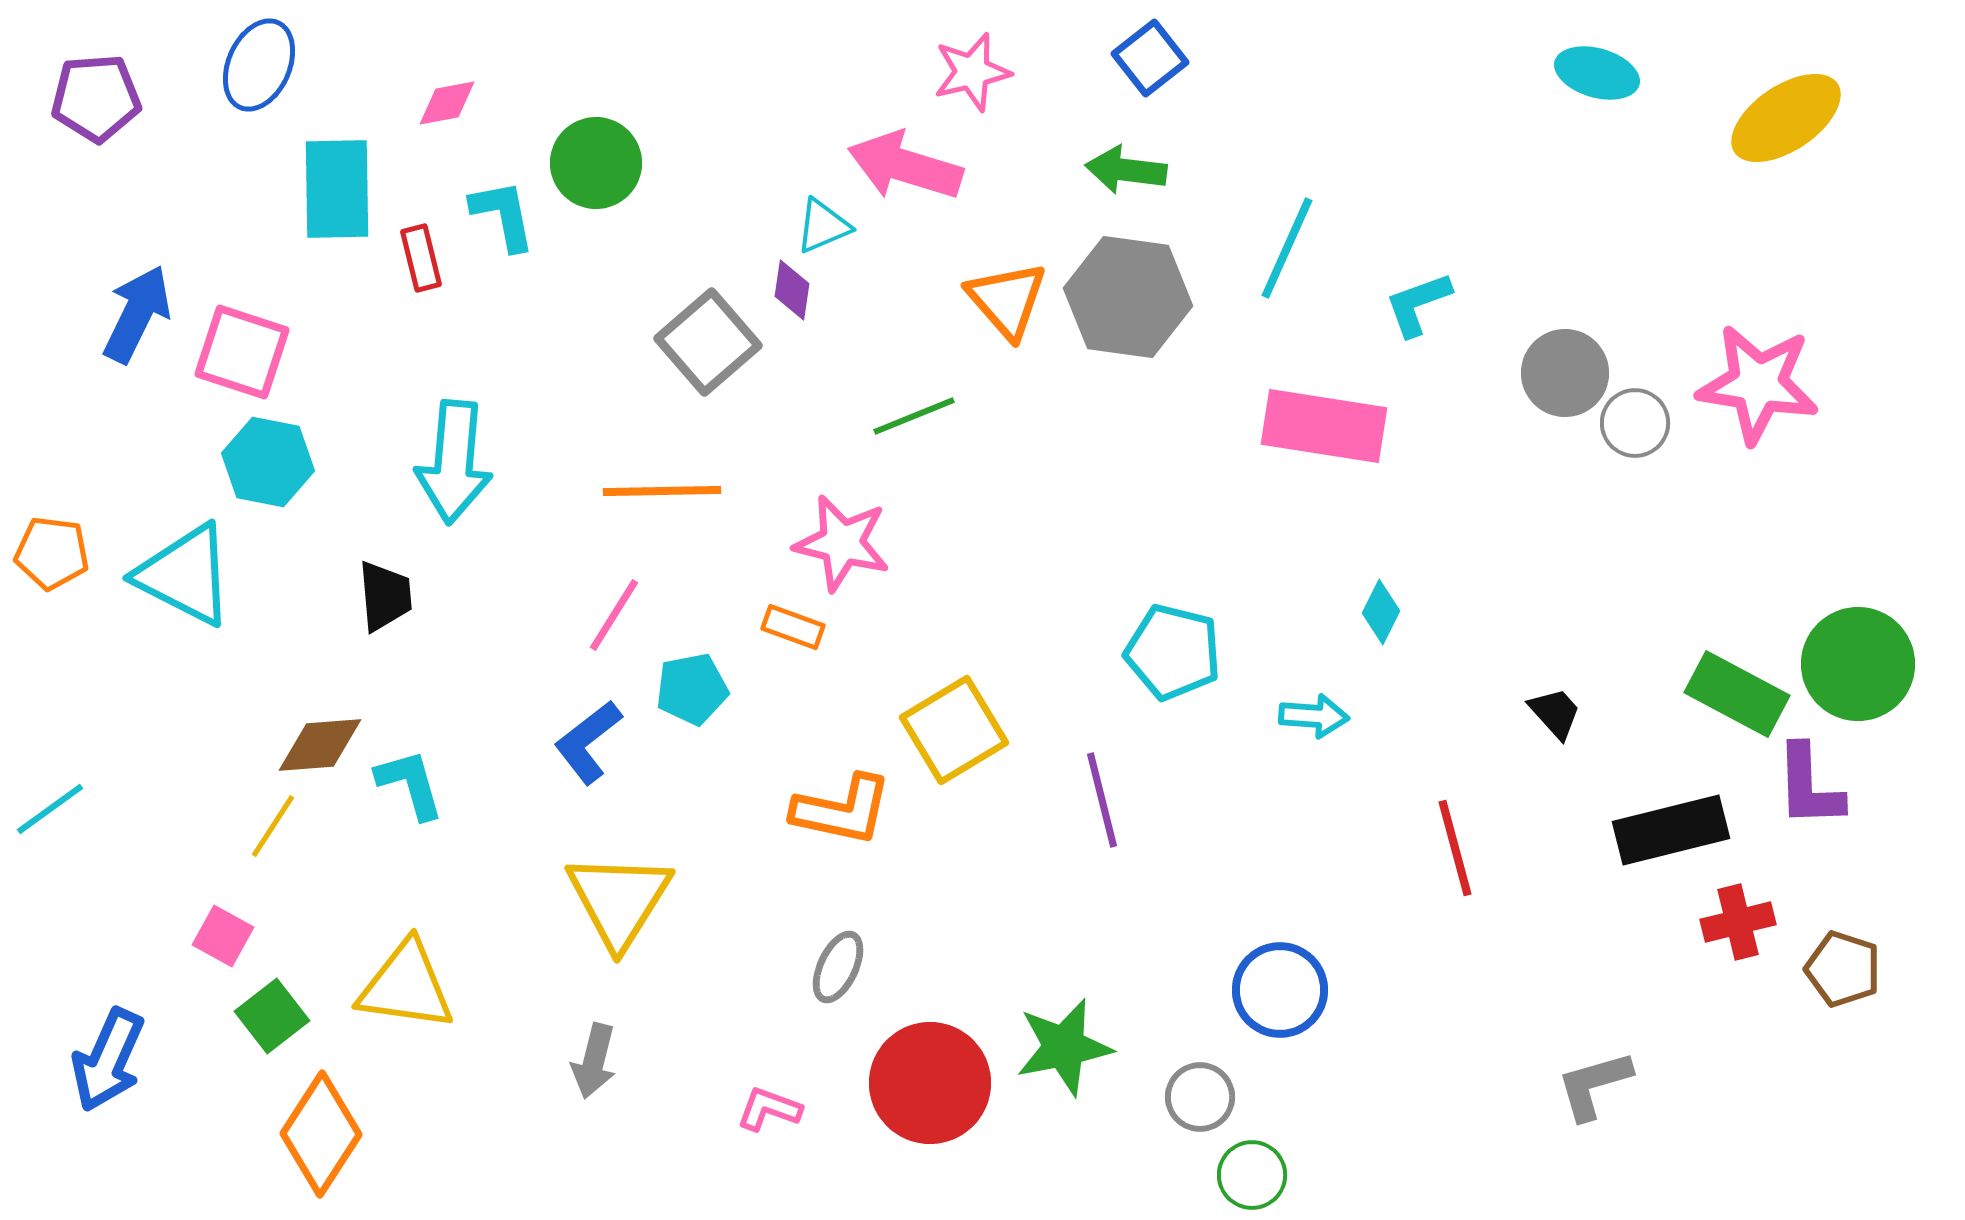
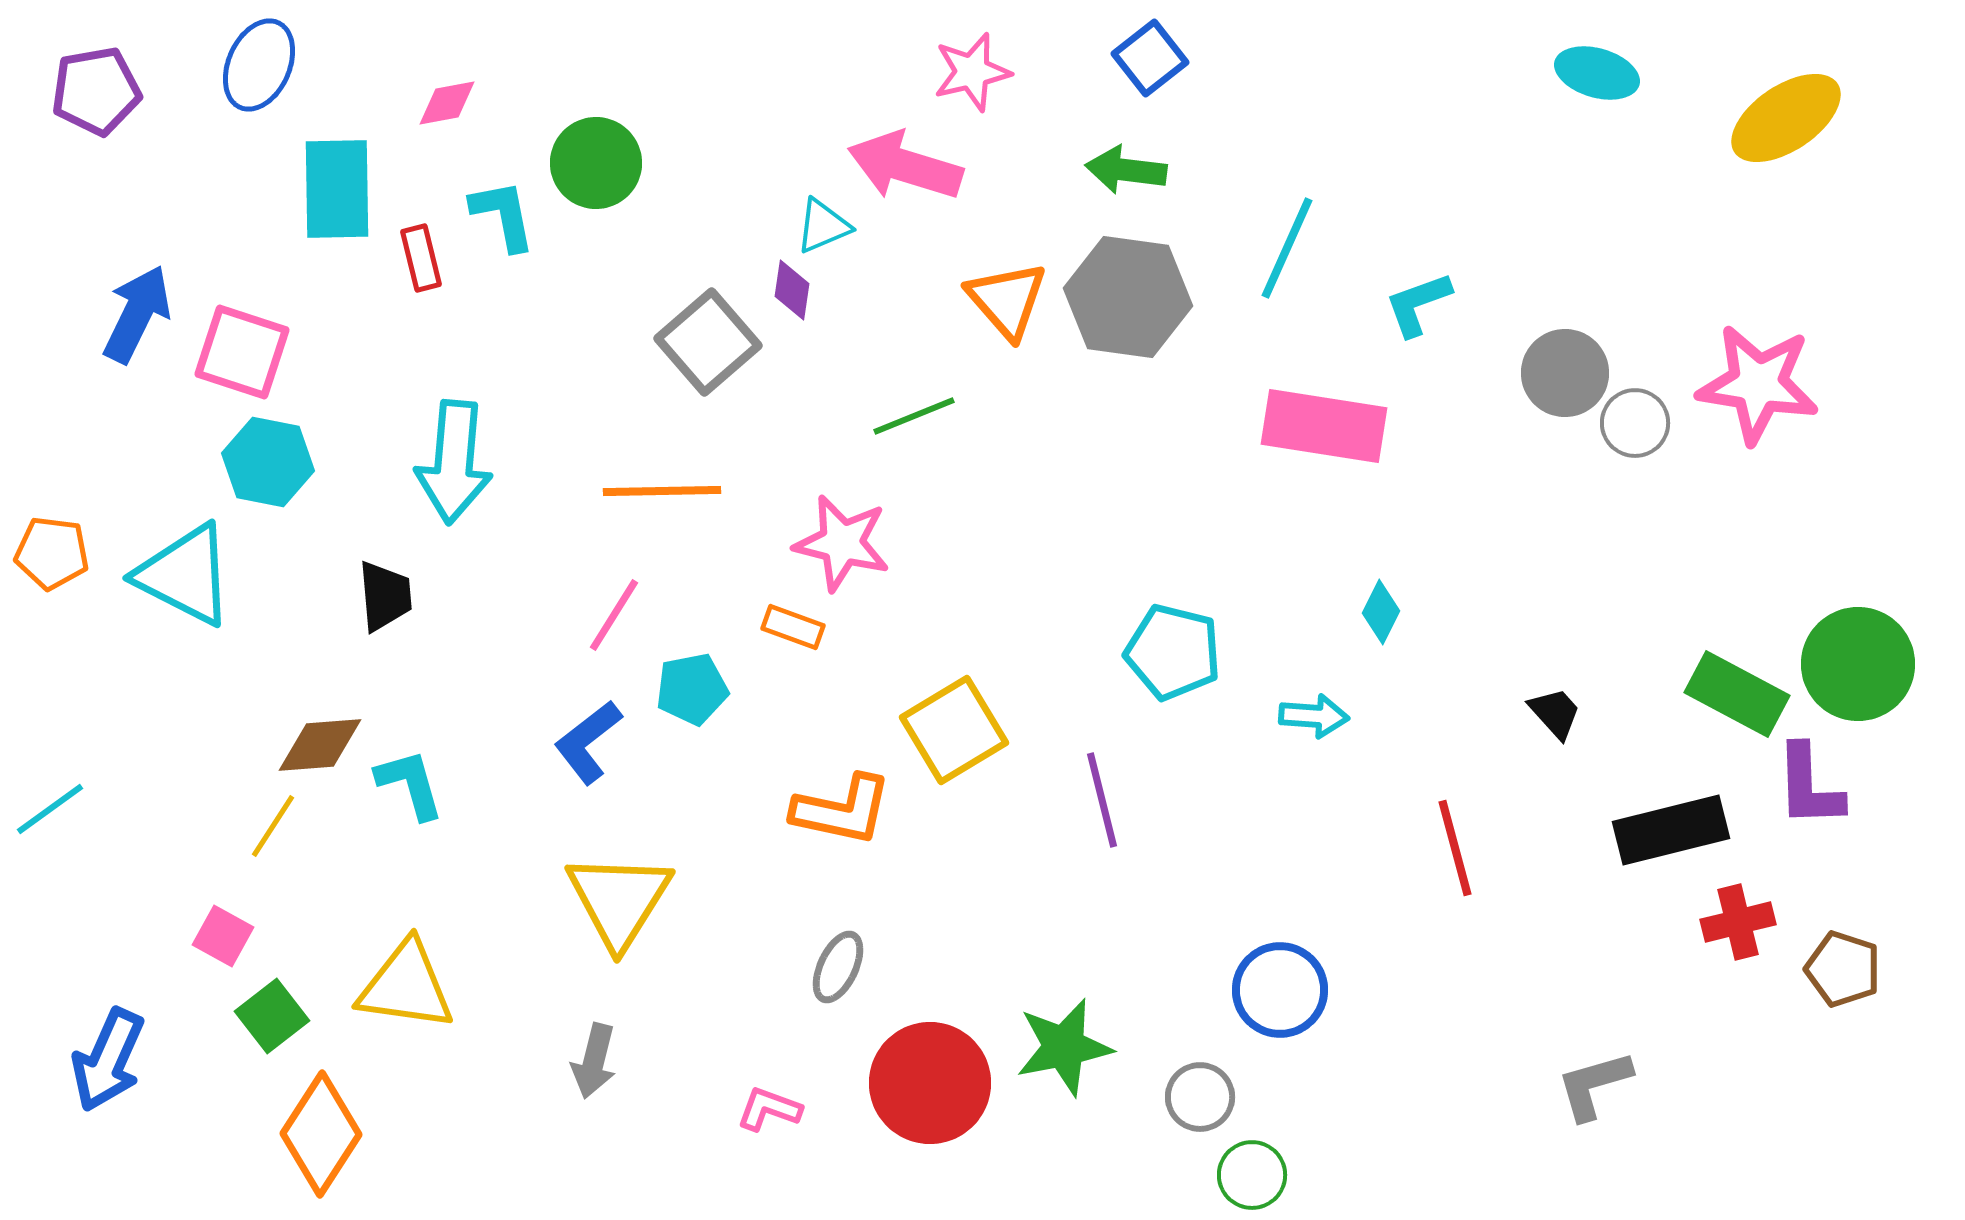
purple pentagon at (96, 98): moved 7 px up; rotated 6 degrees counterclockwise
